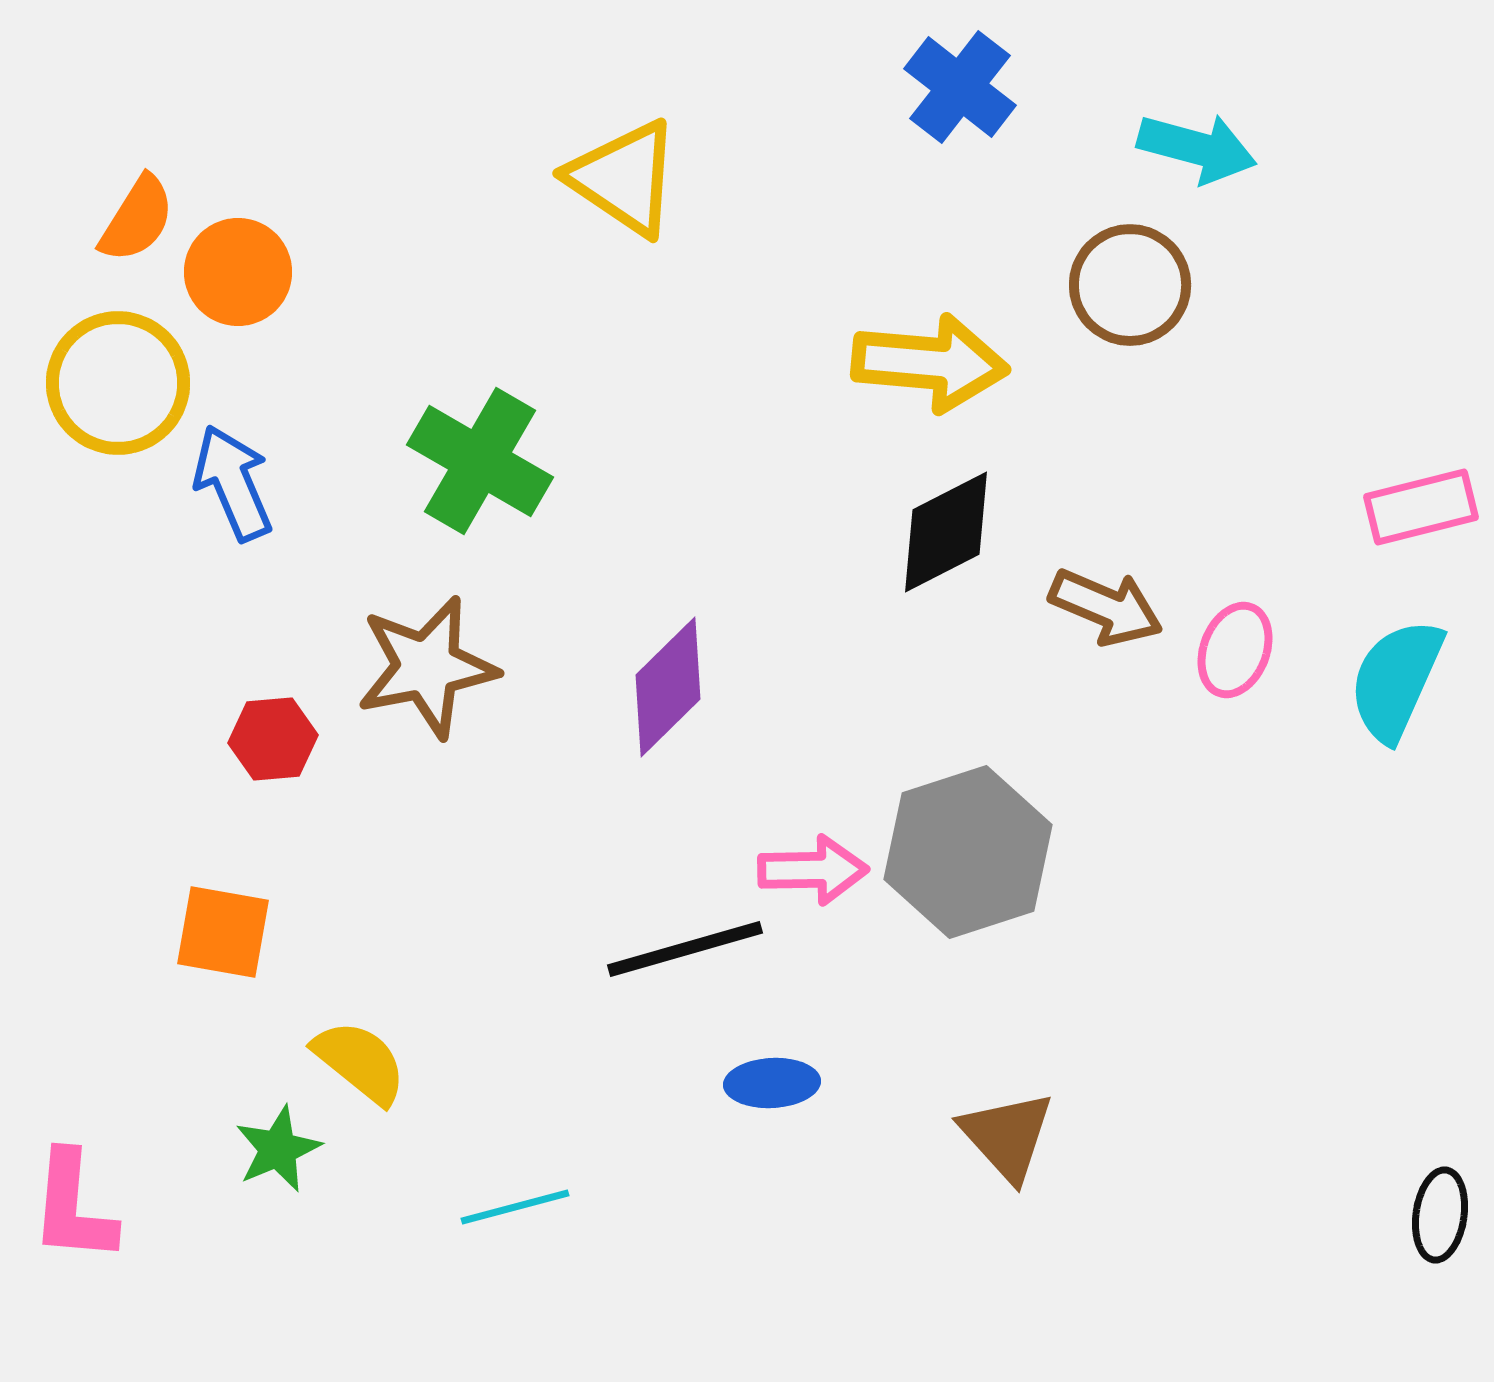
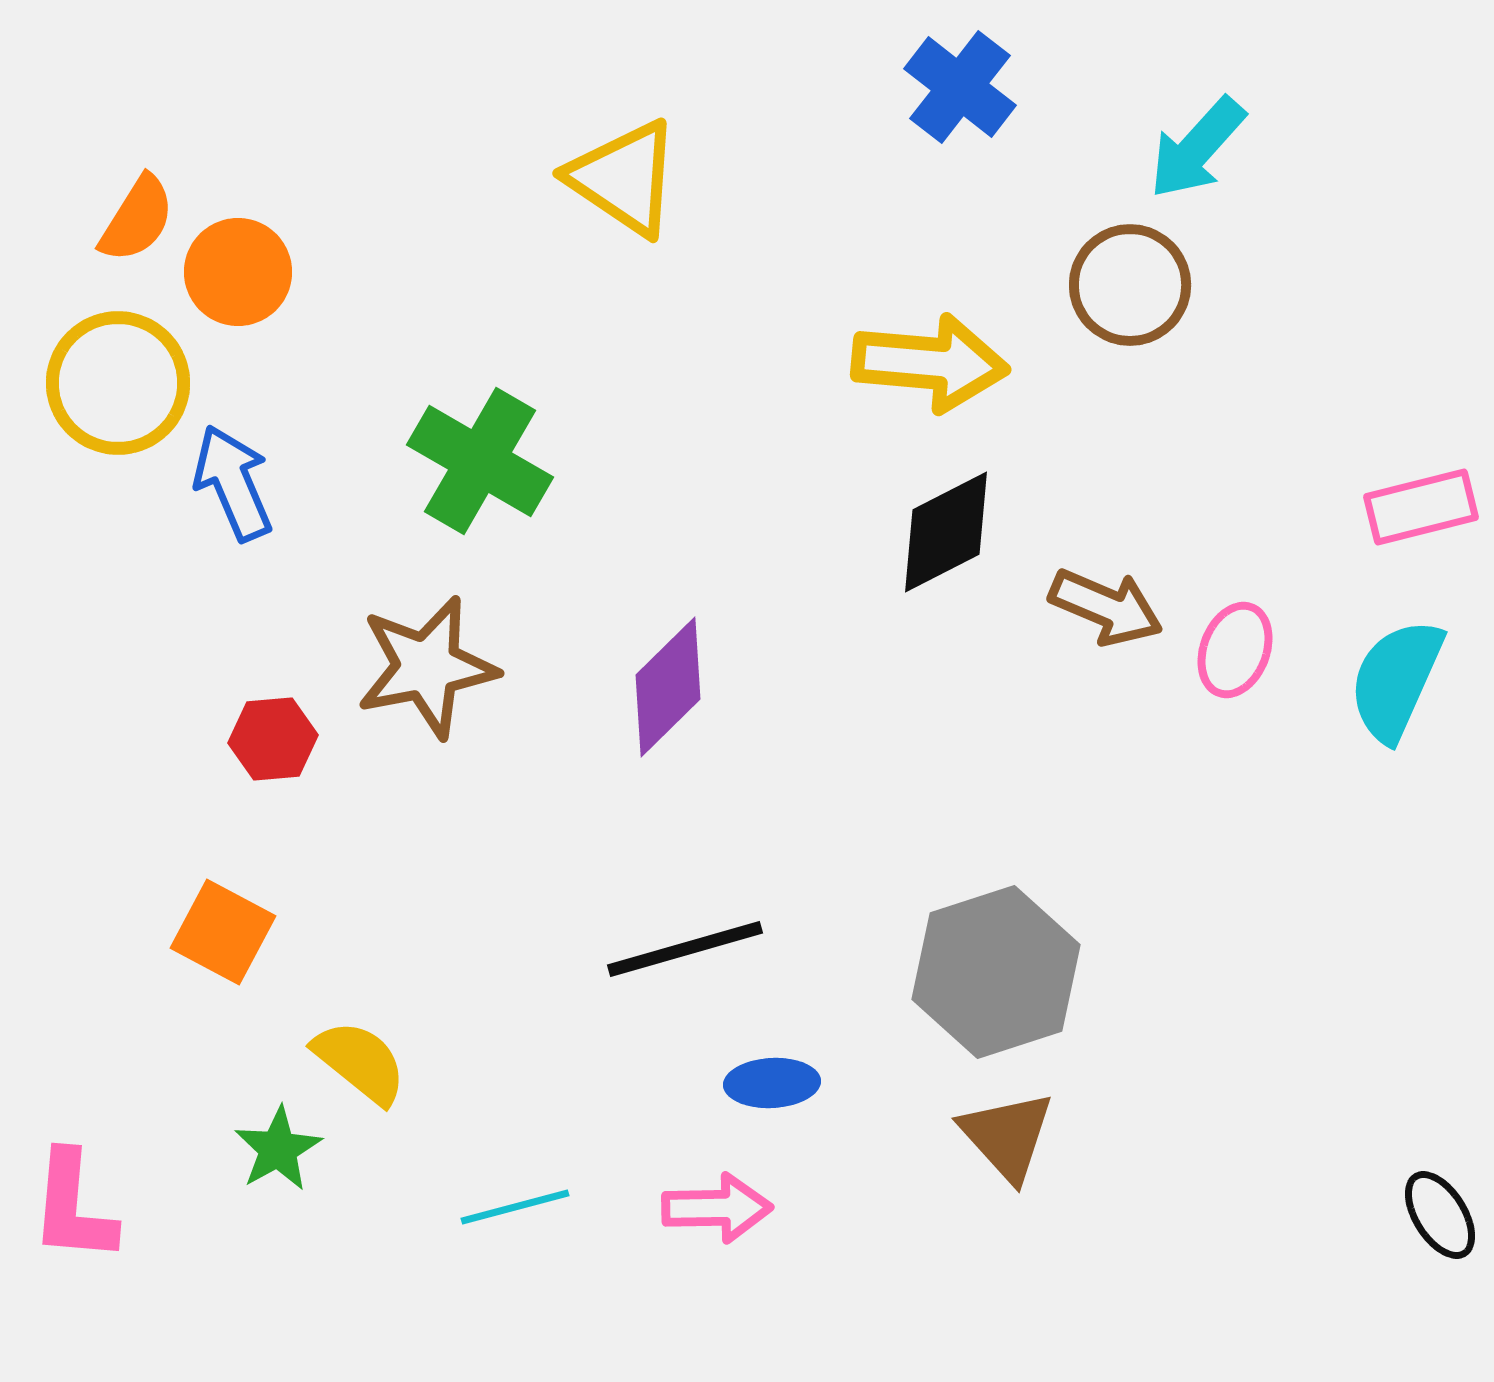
cyan arrow: rotated 117 degrees clockwise
gray hexagon: moved 28 px right, 120 px down
pink arrow: moved 96 px left, 338 px down
orange square: rotated 18 degrees clockwise
green star: rotated 6 degrees counterclockwise
black ellipse: rotated 40 degrees counterclockwise
